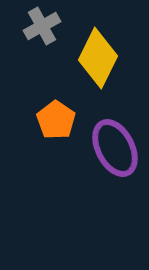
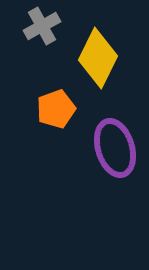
orange pentagon: moved 11 px up; rotated 18 degrees clockwise
purple ellipse: rotated 10 degrees clockwise
